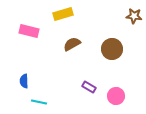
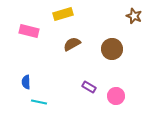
brown star: rotated 14 degrees clockwise
blue semicircle: moved 2 px right, 1 px down
